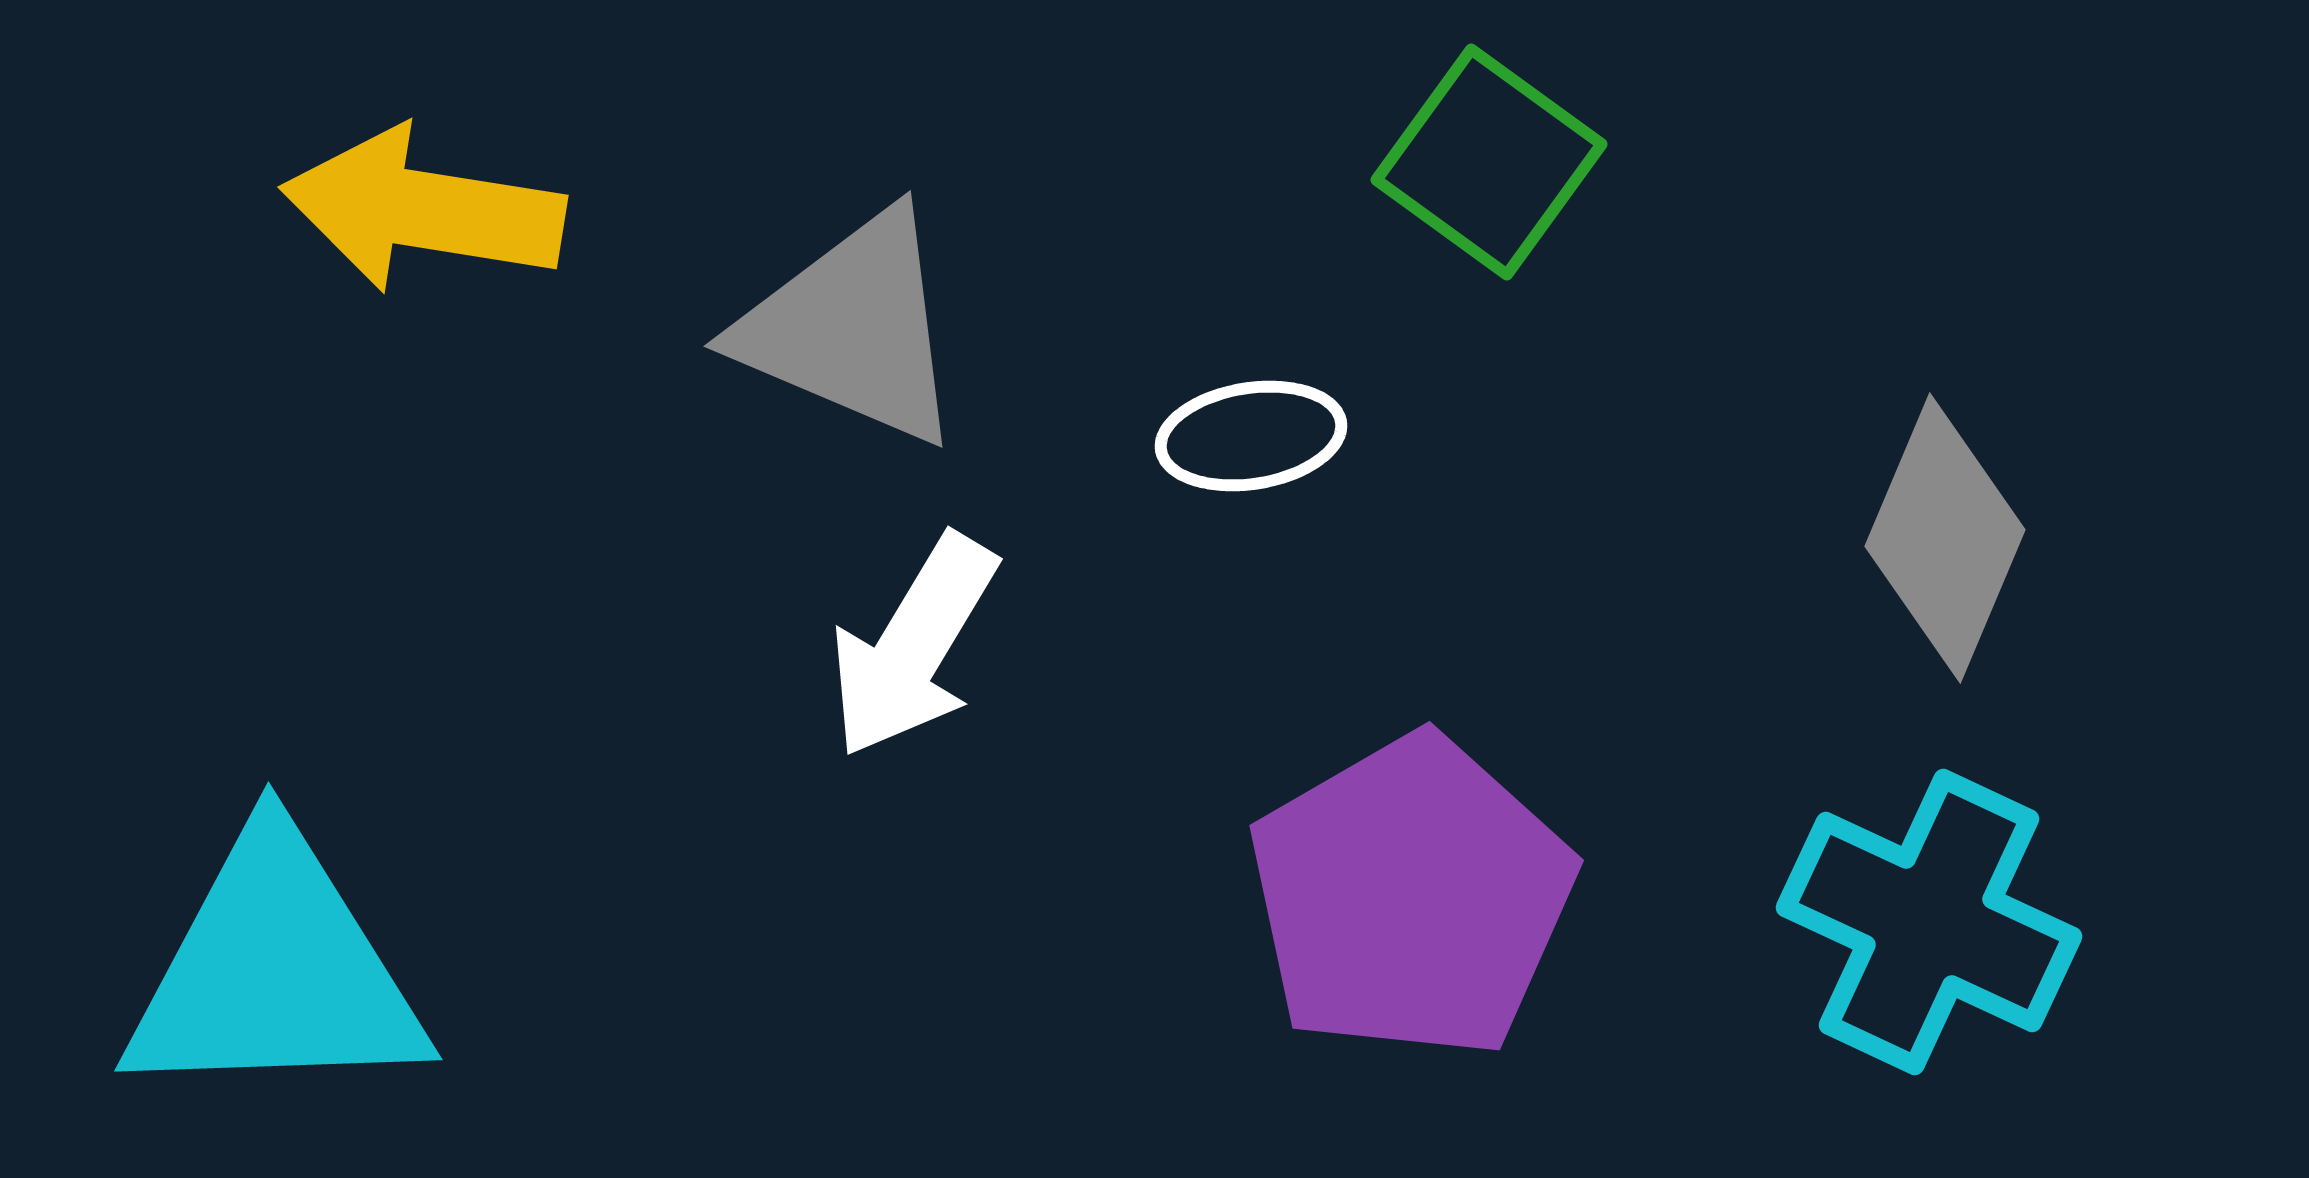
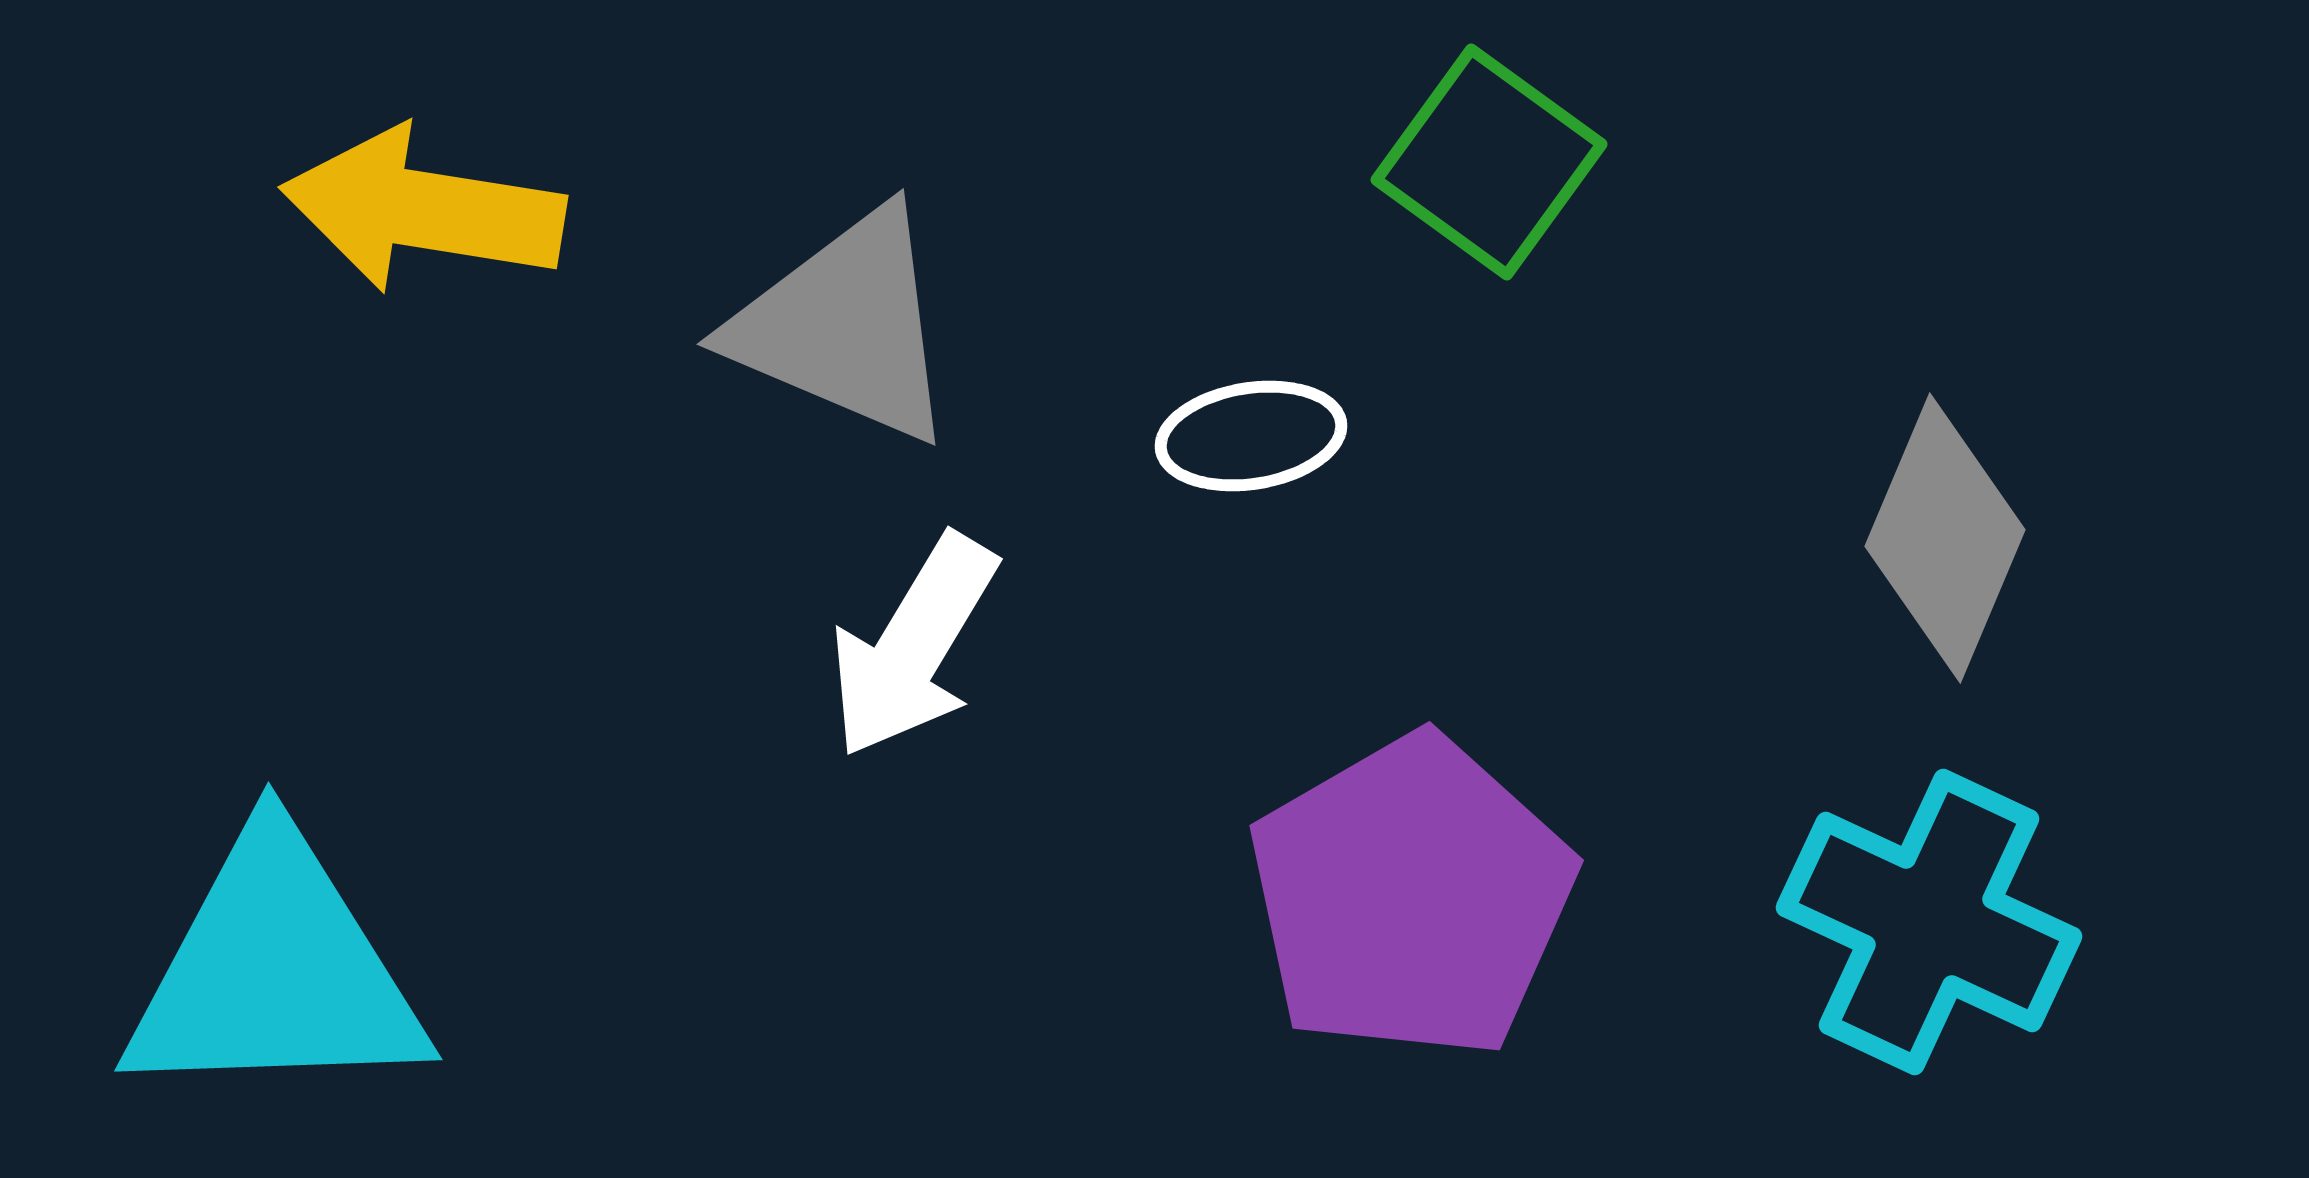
gray triangle: moved 7 px left, 2 px up
